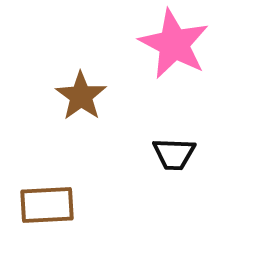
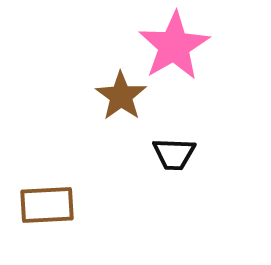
pink star: moved 2 px down; rotated 14 degrees clockwise
brown star: moved 40 px right
